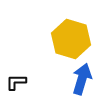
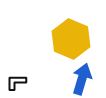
yellow hexagon: rotated 6 degrees clockwise
